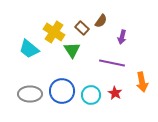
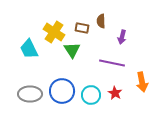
brown semicircle: rotated 144 degrees clockwise
brown rectangle: rotated 32 degrees counterclockwise
cyan trapezoid: rotated 25 degrees clockwise
